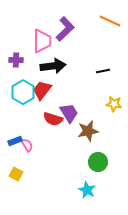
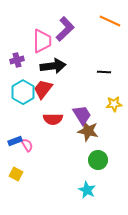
purple cross: moved 1 px right; rotated 16 degrees counterclockwise
black line: moved 1 px right, 1 px down; rotated 16 degrees clockwise
red trapezoid: moved 1 px right, 1 px up
yellow star: rotated 14 degrees counterclockwise
purple trapezoid: moved 13 px right, 2 px down
red semicircle: rotated 18 degrees counterclockwise
brown star: rotated 25 degrees clockwise
green circle: moved 2 px up
